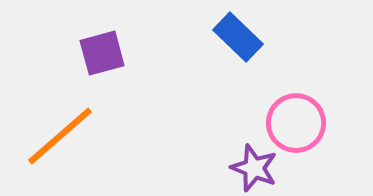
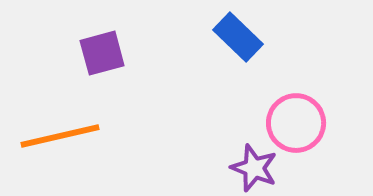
orange line: rotated 28 degrees clockwise
